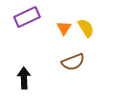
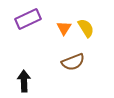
purple rectangle: moved 1 px right, 2 px down
black arrow: moved 3 px down
